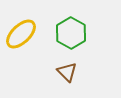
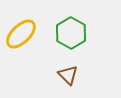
brown triangle: moved 1 px right, 3 px down
